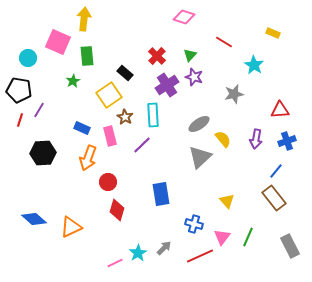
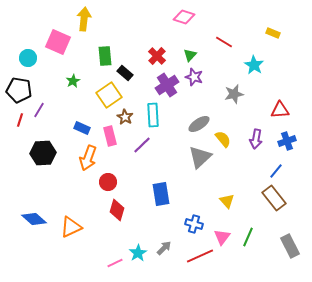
green rectangle at (87, 56): moved 18 px right
